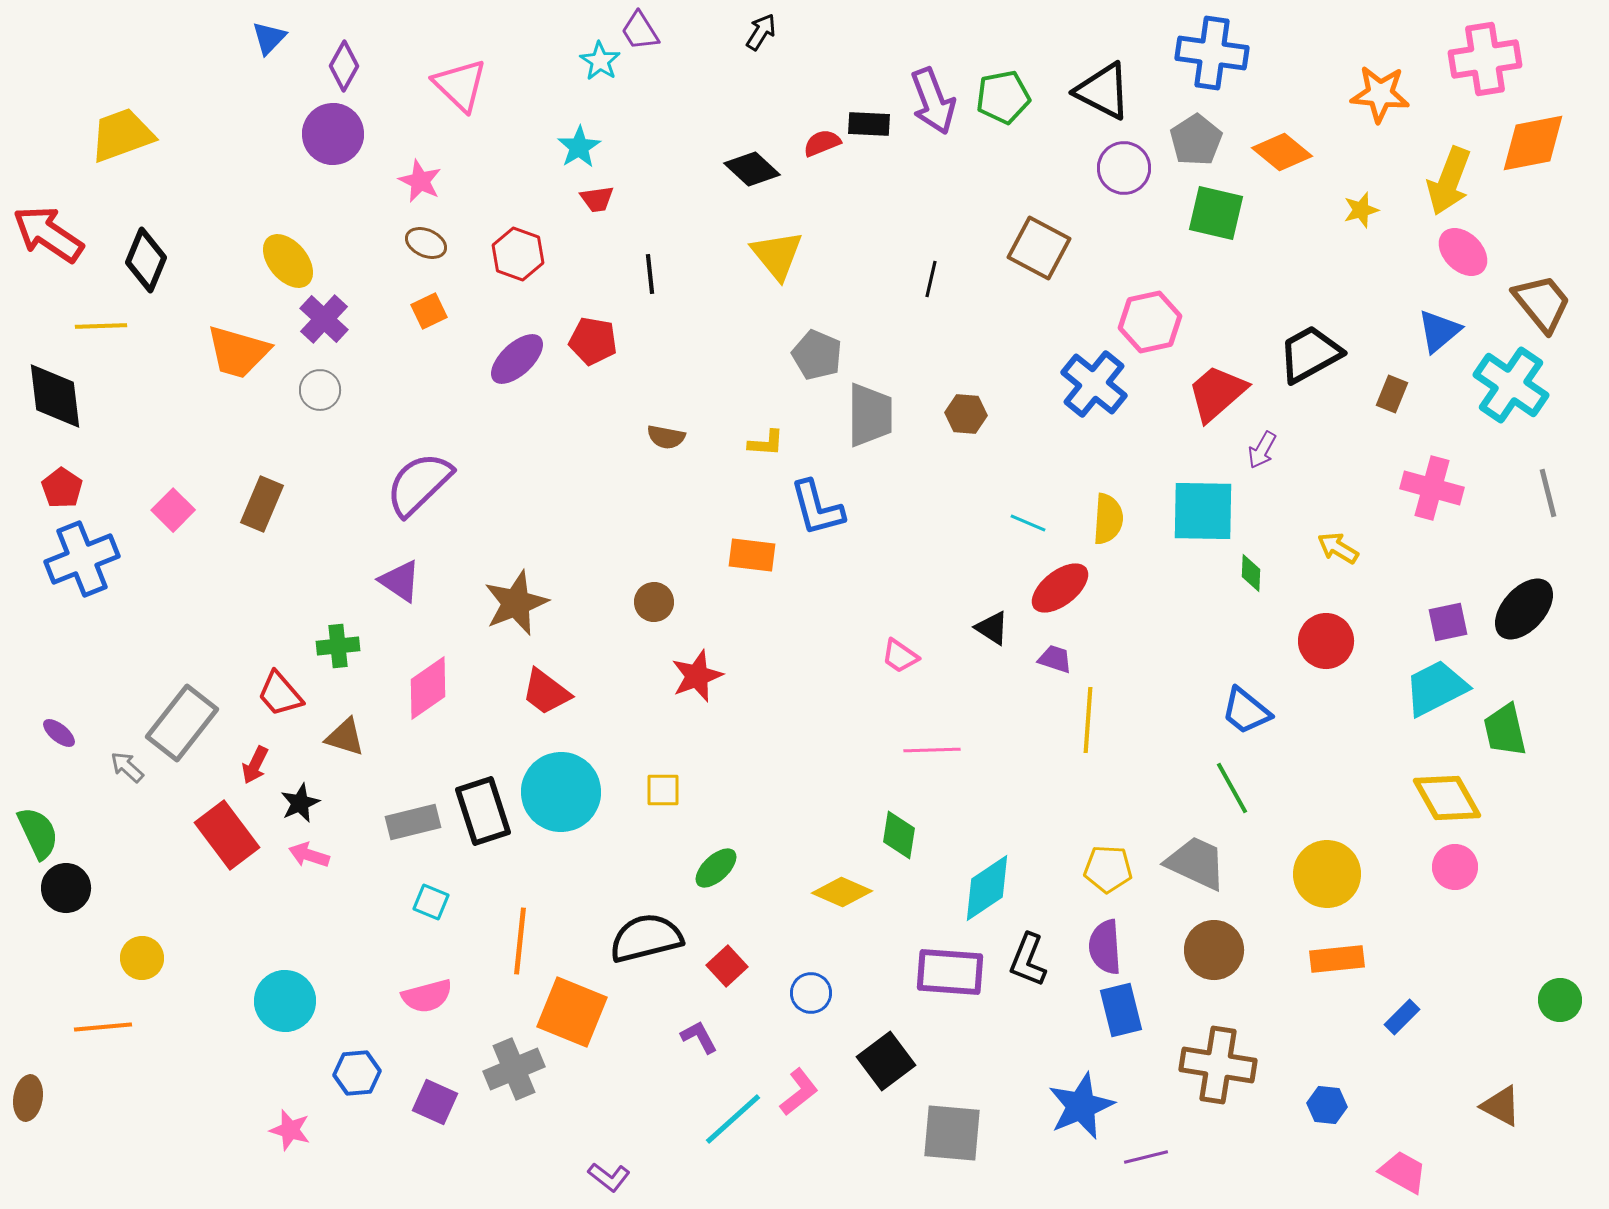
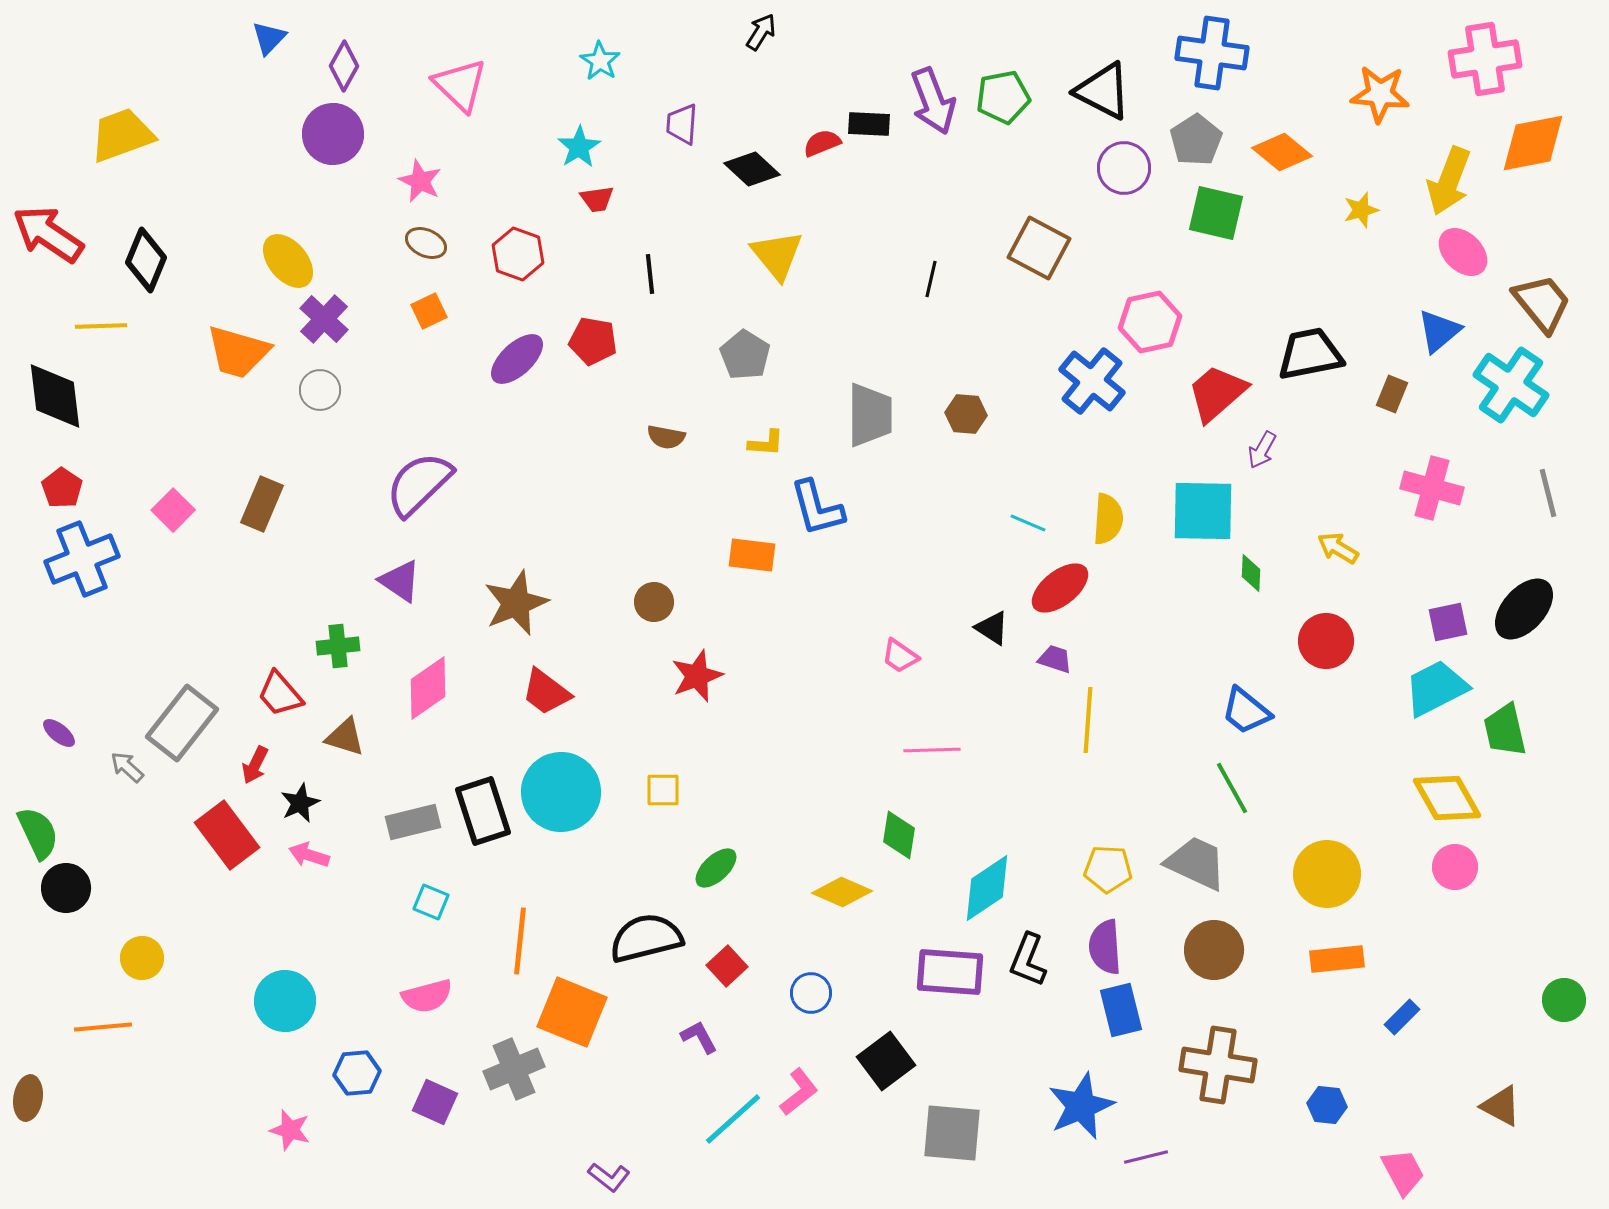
purple trapezoid at (640, 31): moved 42 px right, 93 px down; rotated 36 degrees clockwise
black trapezoid at (1310, 354): rotated 18 degrees clockwise
gray pentagon at (817, 355): moved 72 px left; rotated 9 degrees clockwise
blue cross at (1094, 384): moved 2 px left, 3 px up
green circle at (1560, 1000): moved 4 px right
pink trapezoid at (1403, 1172): rotated 33 degrees clockwise
